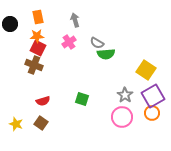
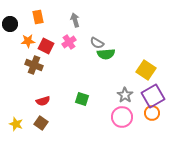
orange star: moved 9 px left, 5 px down
red square: moved 8 px right, 2 px up
